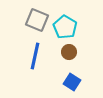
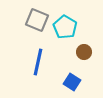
brown circle: moved 15 px right
blue line: moved 3 px right, 6 px down
